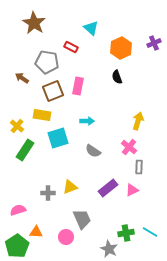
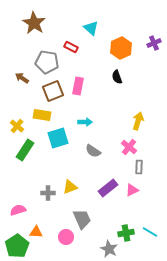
cyan arrow: moved 2 px left, 1 px down
